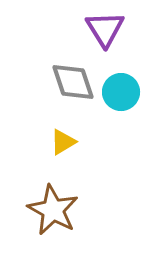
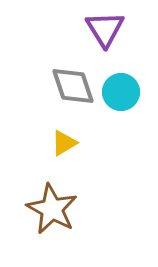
gray diamond: moved 4 px down
yellow triangle: moved 1 px right, 1 px down
brown star: moved 1 px left, 1 px up
